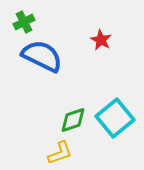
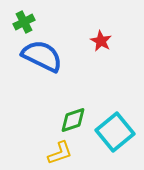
red star: moved 1 px down
cyan square: moved 14 px down
